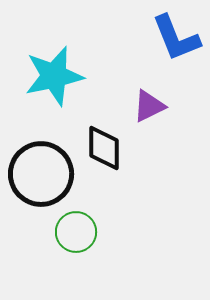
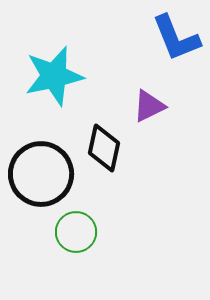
black diamond: rotated 12 degrees clockwise
